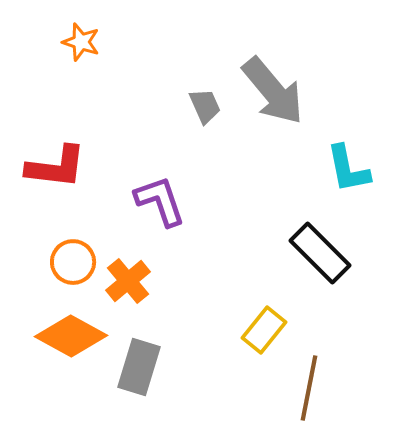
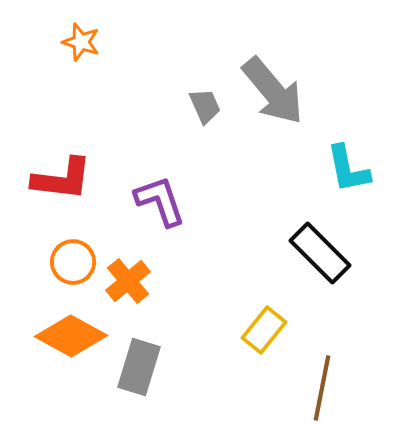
red L-shape: moved 6 px right, 12 px down
brown line: moved 13 px right
